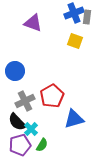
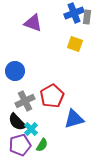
yellow square: moved 3 px down
